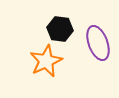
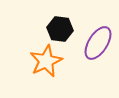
purple ellipse: rotated 52 degrees clockwise
